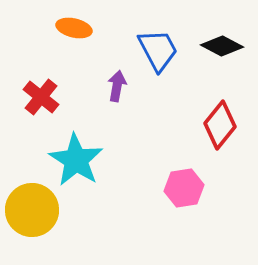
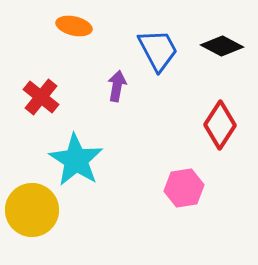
orange ellipse: moved 2 px up
red diamond: rotated 6 degrees counterclockwise
